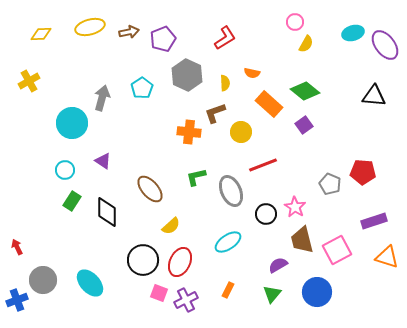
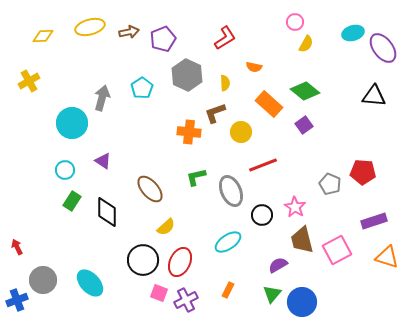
yellow diamond at (41, 34): moved 2 px right, 2 px down
purple ellipse at (385, 45): moved 2 px left, 3 px down
orange semicircle at (252, 73): moved 2 px right, 6 px up
black circle at (266, 214): moved 4 px left, 1 px down
yellow semicircle at (171, 226): moved 5 px left, 1 px down
blue circle at (317, 292): moved 15 px left, 10 px down
